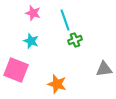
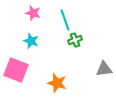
orange star: moved 1 px up
